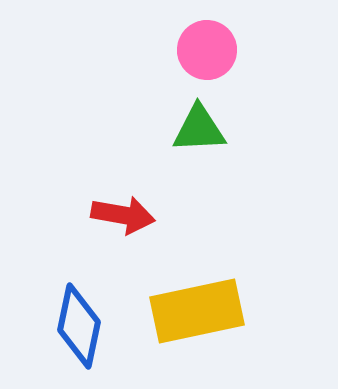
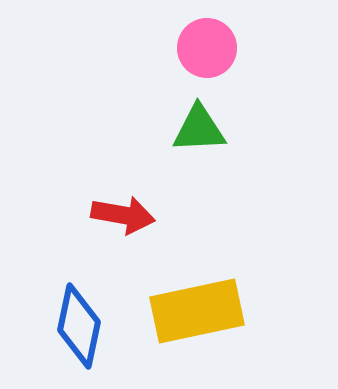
pink circle: moved 2 px up
